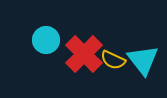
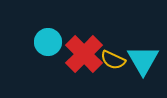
cyan circle: moved 2 px right, 2 px down
cyan triangle: rotated 8 degrees clockwise
